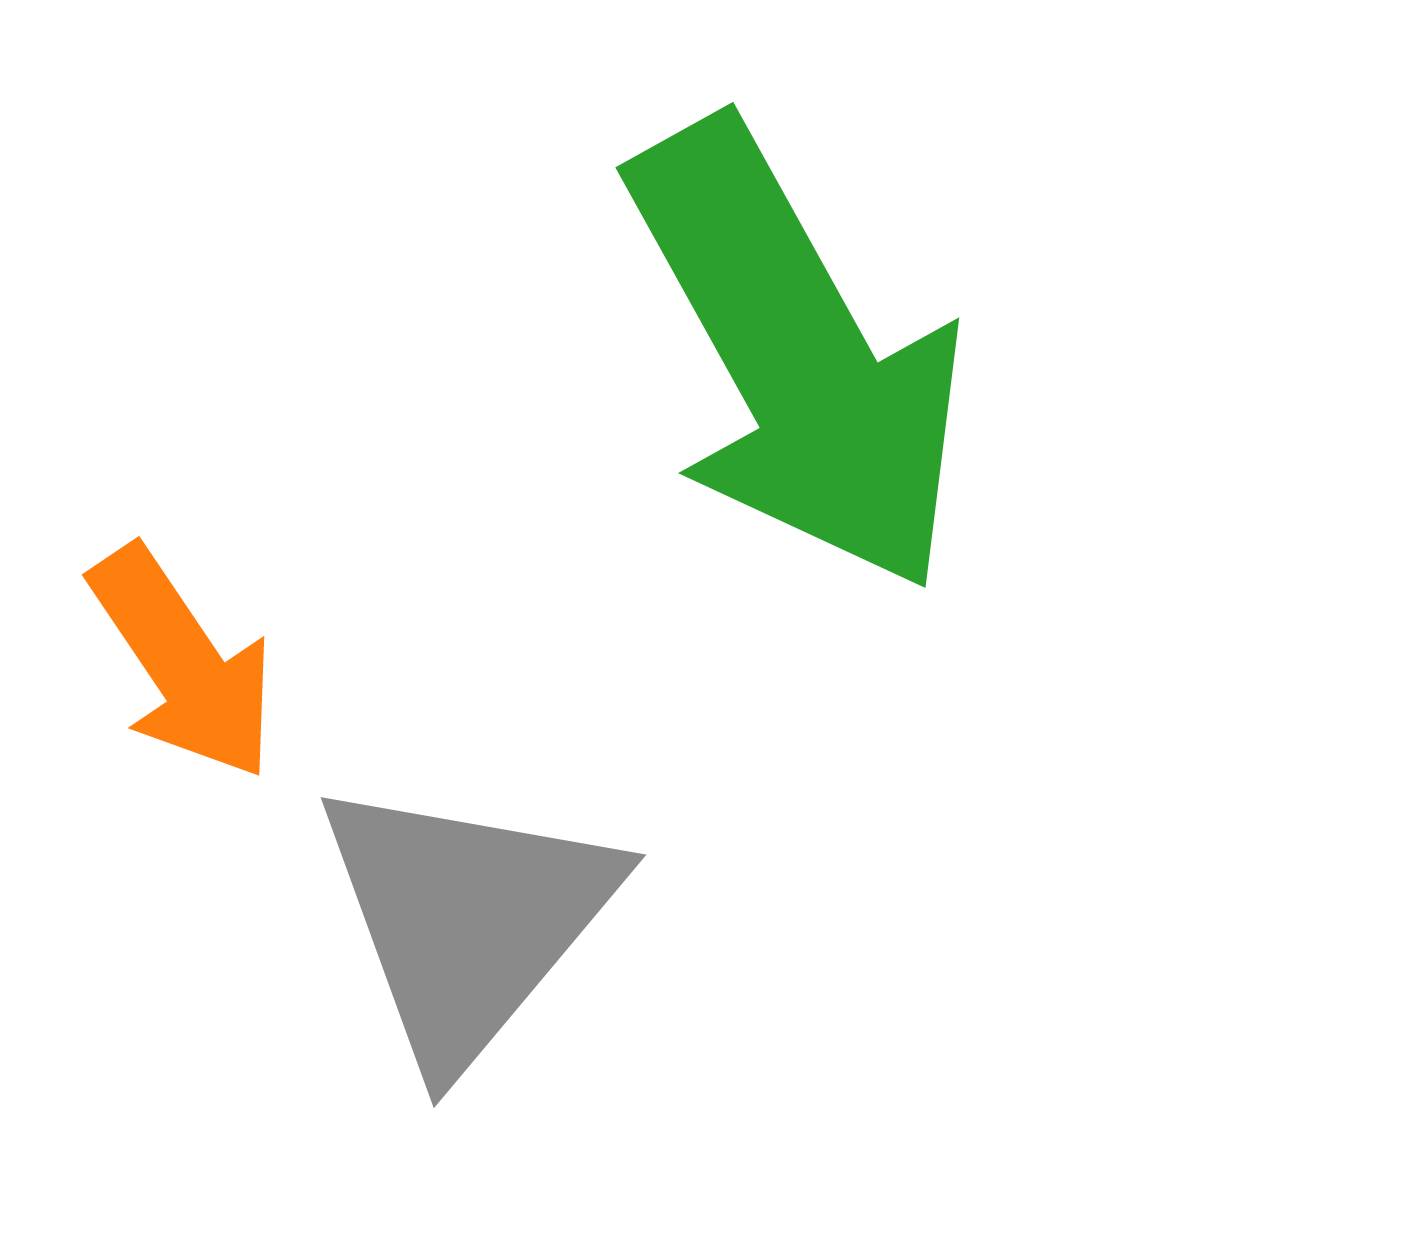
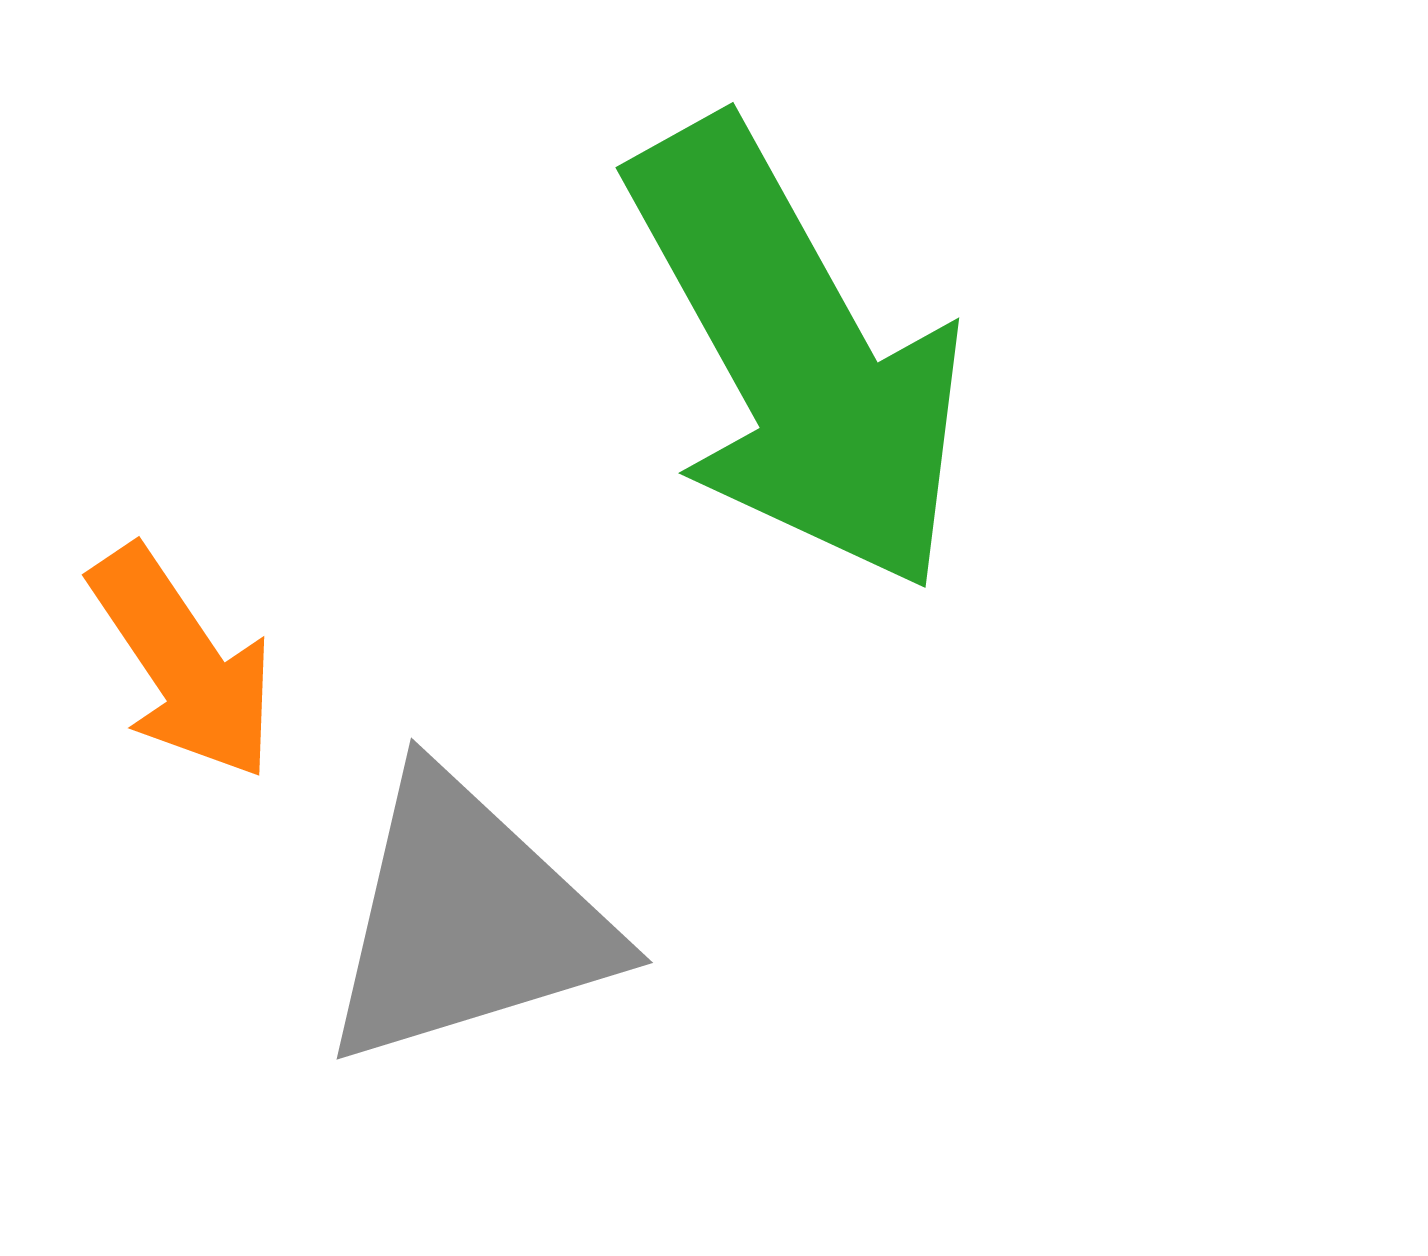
gray triangle: rotated 33 degrees clockwise
